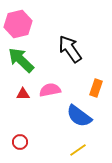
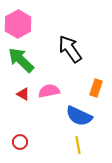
pink hexagon: rotated 16 degrees counterclockwise
pink semicircle: moved 1 px left, 1 px down
red triangle: rotated 32 degrees clockwise
blue semicircle: rotated 12 degrees counterclockwise
yellow line: moved 5 px up; rotated 66 degrees counterclockwise
